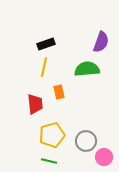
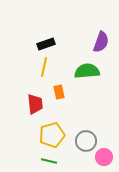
green semicircle: moved 2 px down
